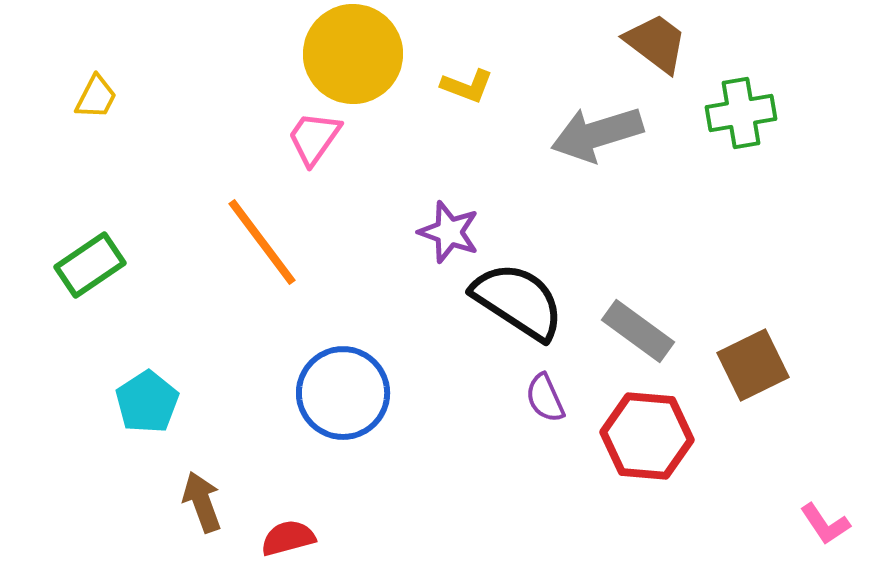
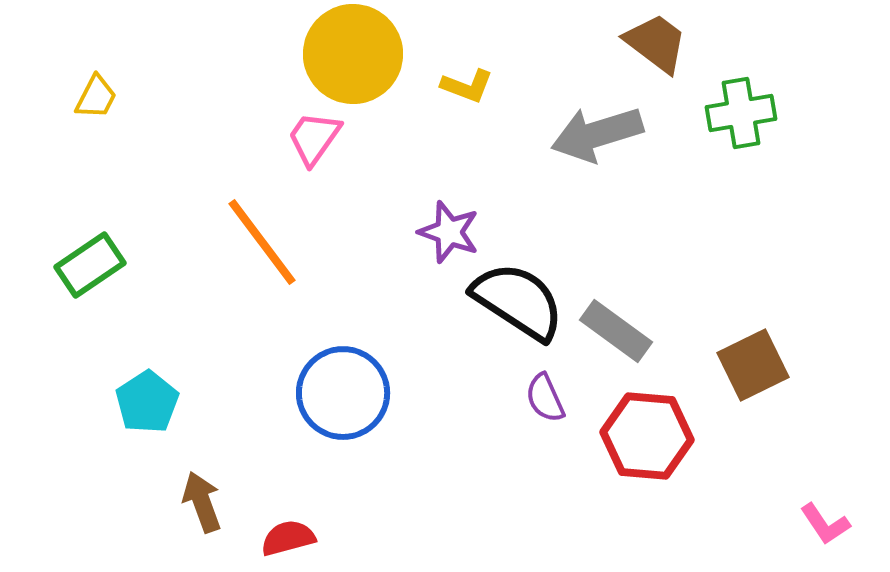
gray rectangle: moved 22 px left
